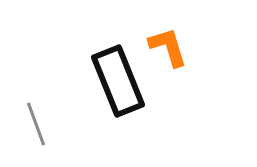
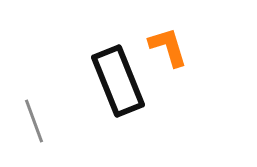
gray line: moved 2 px left, 3 px up
